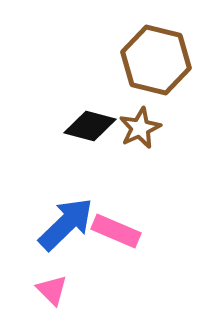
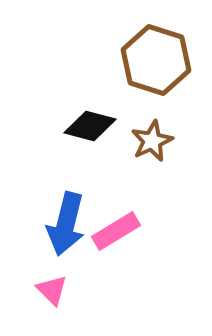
brown hexagon: rotated 4 degrees clockwise
brown star: moved 12 px right, 13 px down
blue arrow: rotated 148 degrees clockwise
pink rectangle: rotated 54 degrees counterclockwise
